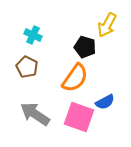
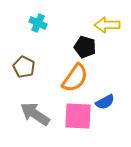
yellow arrow: rotated 60 degrees clockwise
cyan cross: moved 5 px right, 12 px up
brown pentagon: moved 3 px left
pink square: moved 1 px left, 1 px up; rotated 16 degrees counterclockwise
